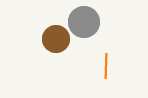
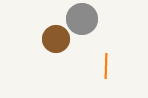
gray circle: moved 2 px left, 3 px up
